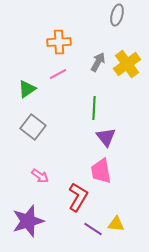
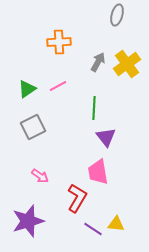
pink line: moved 12 px down
gray square: rotated 25 degrees clockwise
pink trapezoid: moved 3 px left, 1 px down
red L-shape: moved 1 px left, 1 px down
